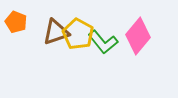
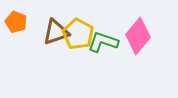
green L-shape: rotated 148 degrees clockwise
